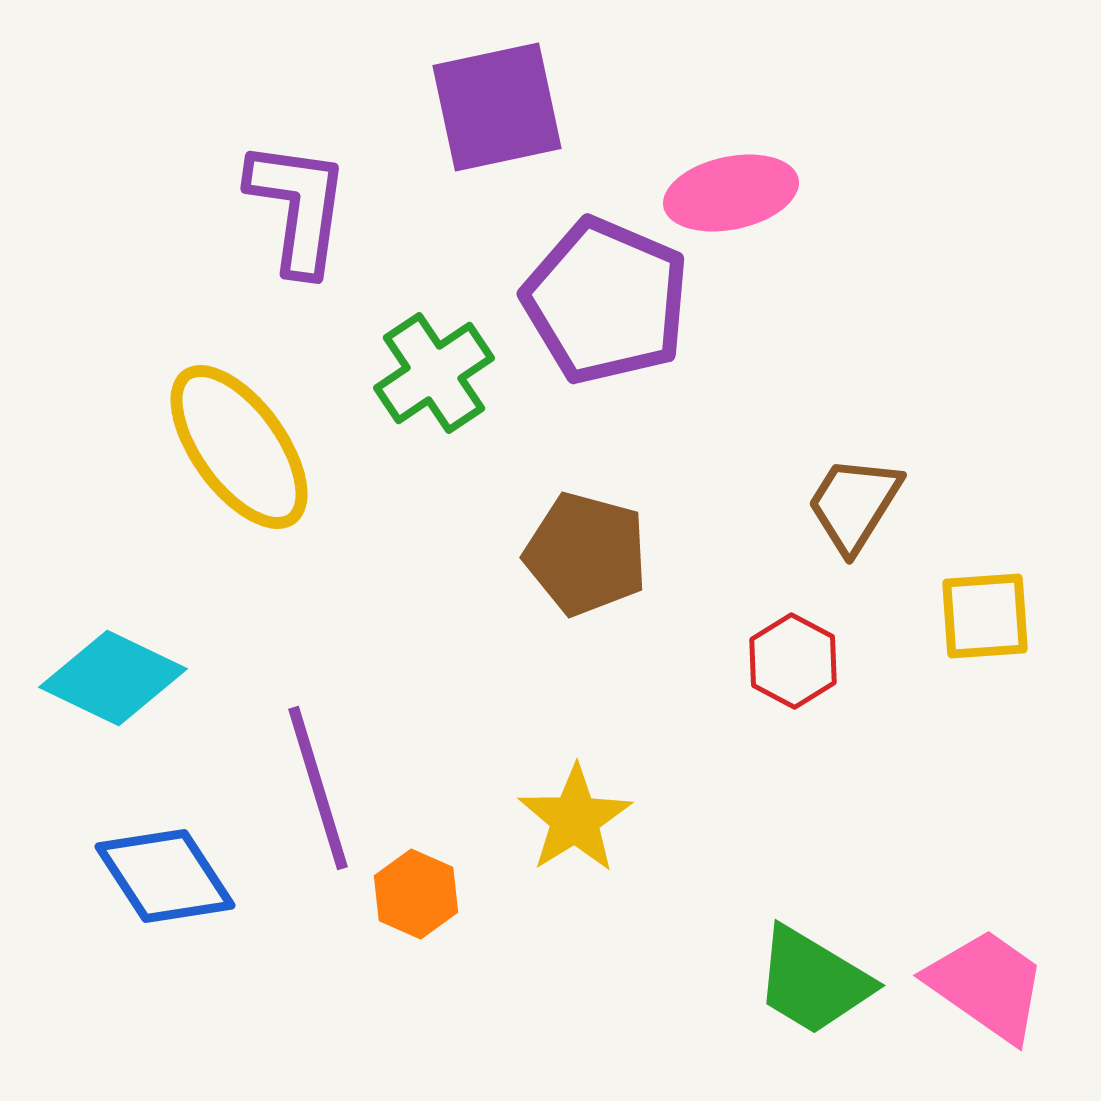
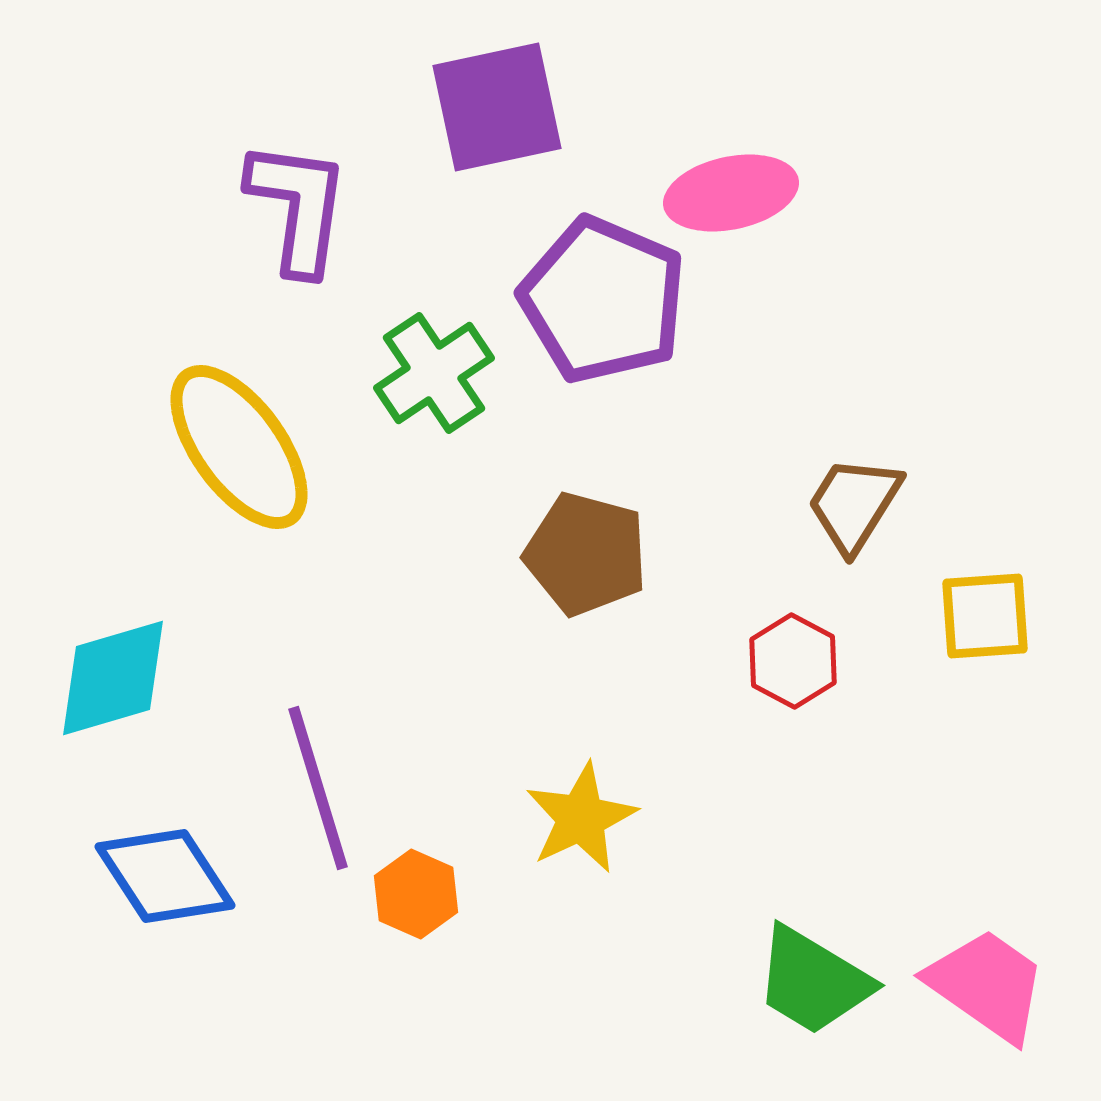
purple pentagon: moved 3 px left, 1 px up
cyan diamond: rotated 42 degrees counterclockwise
yellow star: moved 6 px right, 1 px up; rotated 7 degrees clockwise
